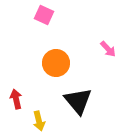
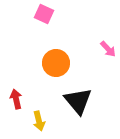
pink square: moved 1 px up
